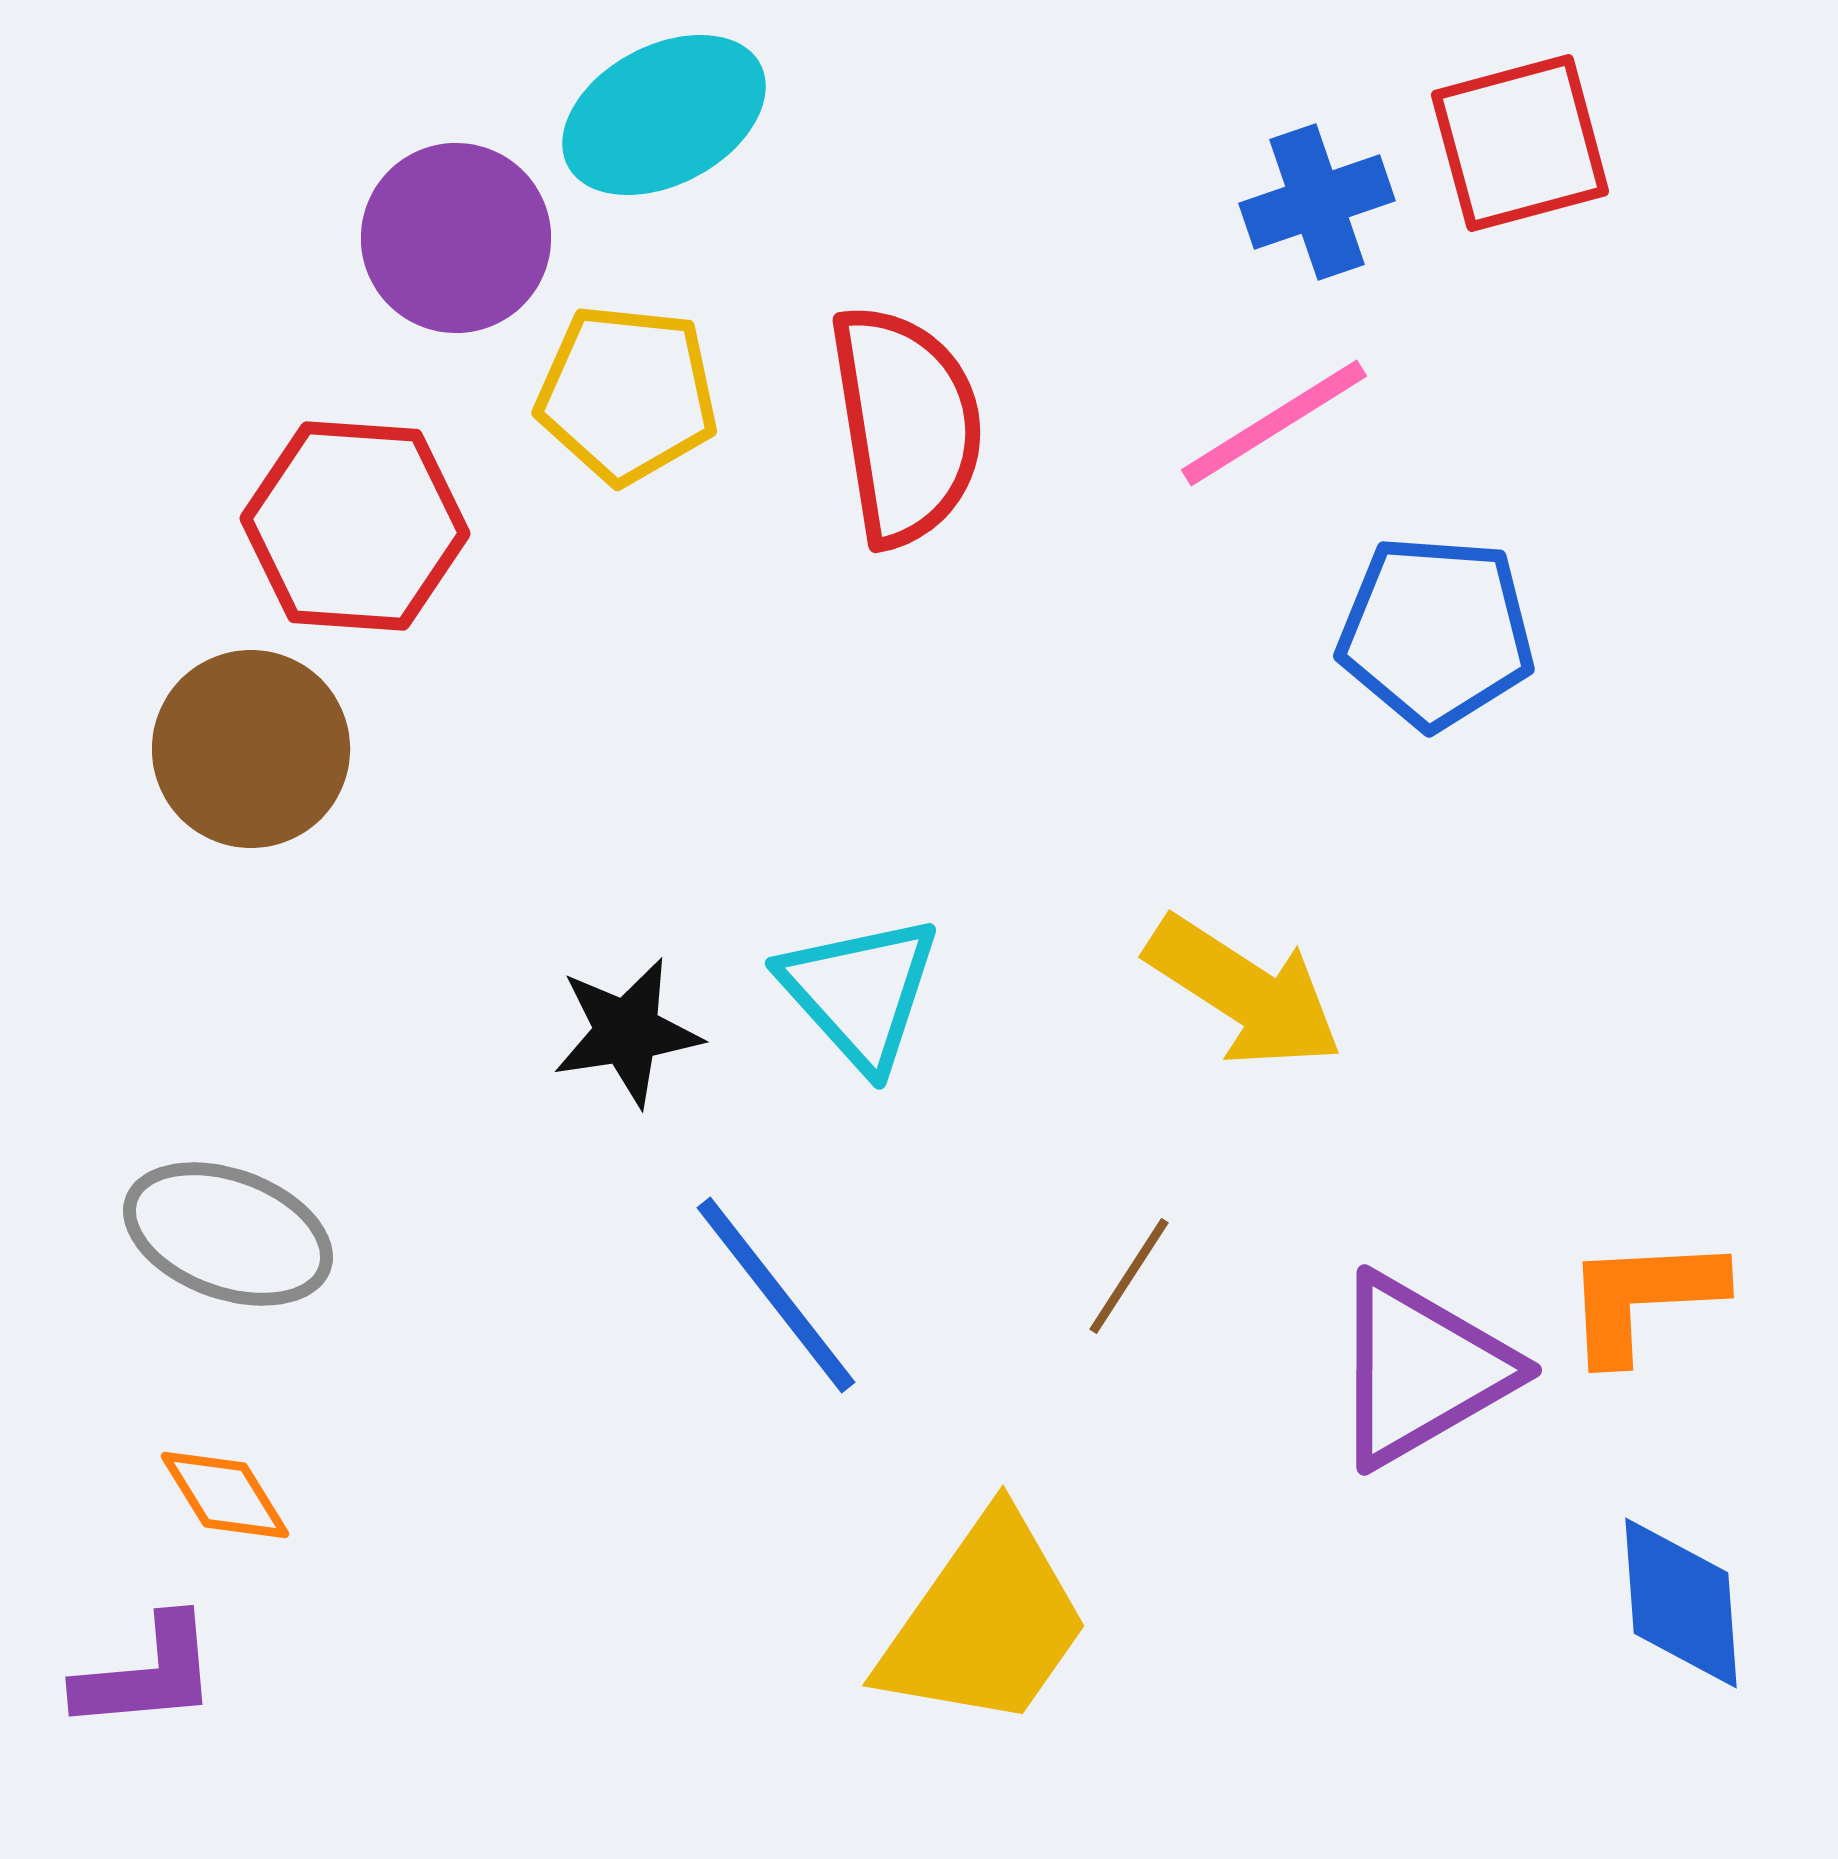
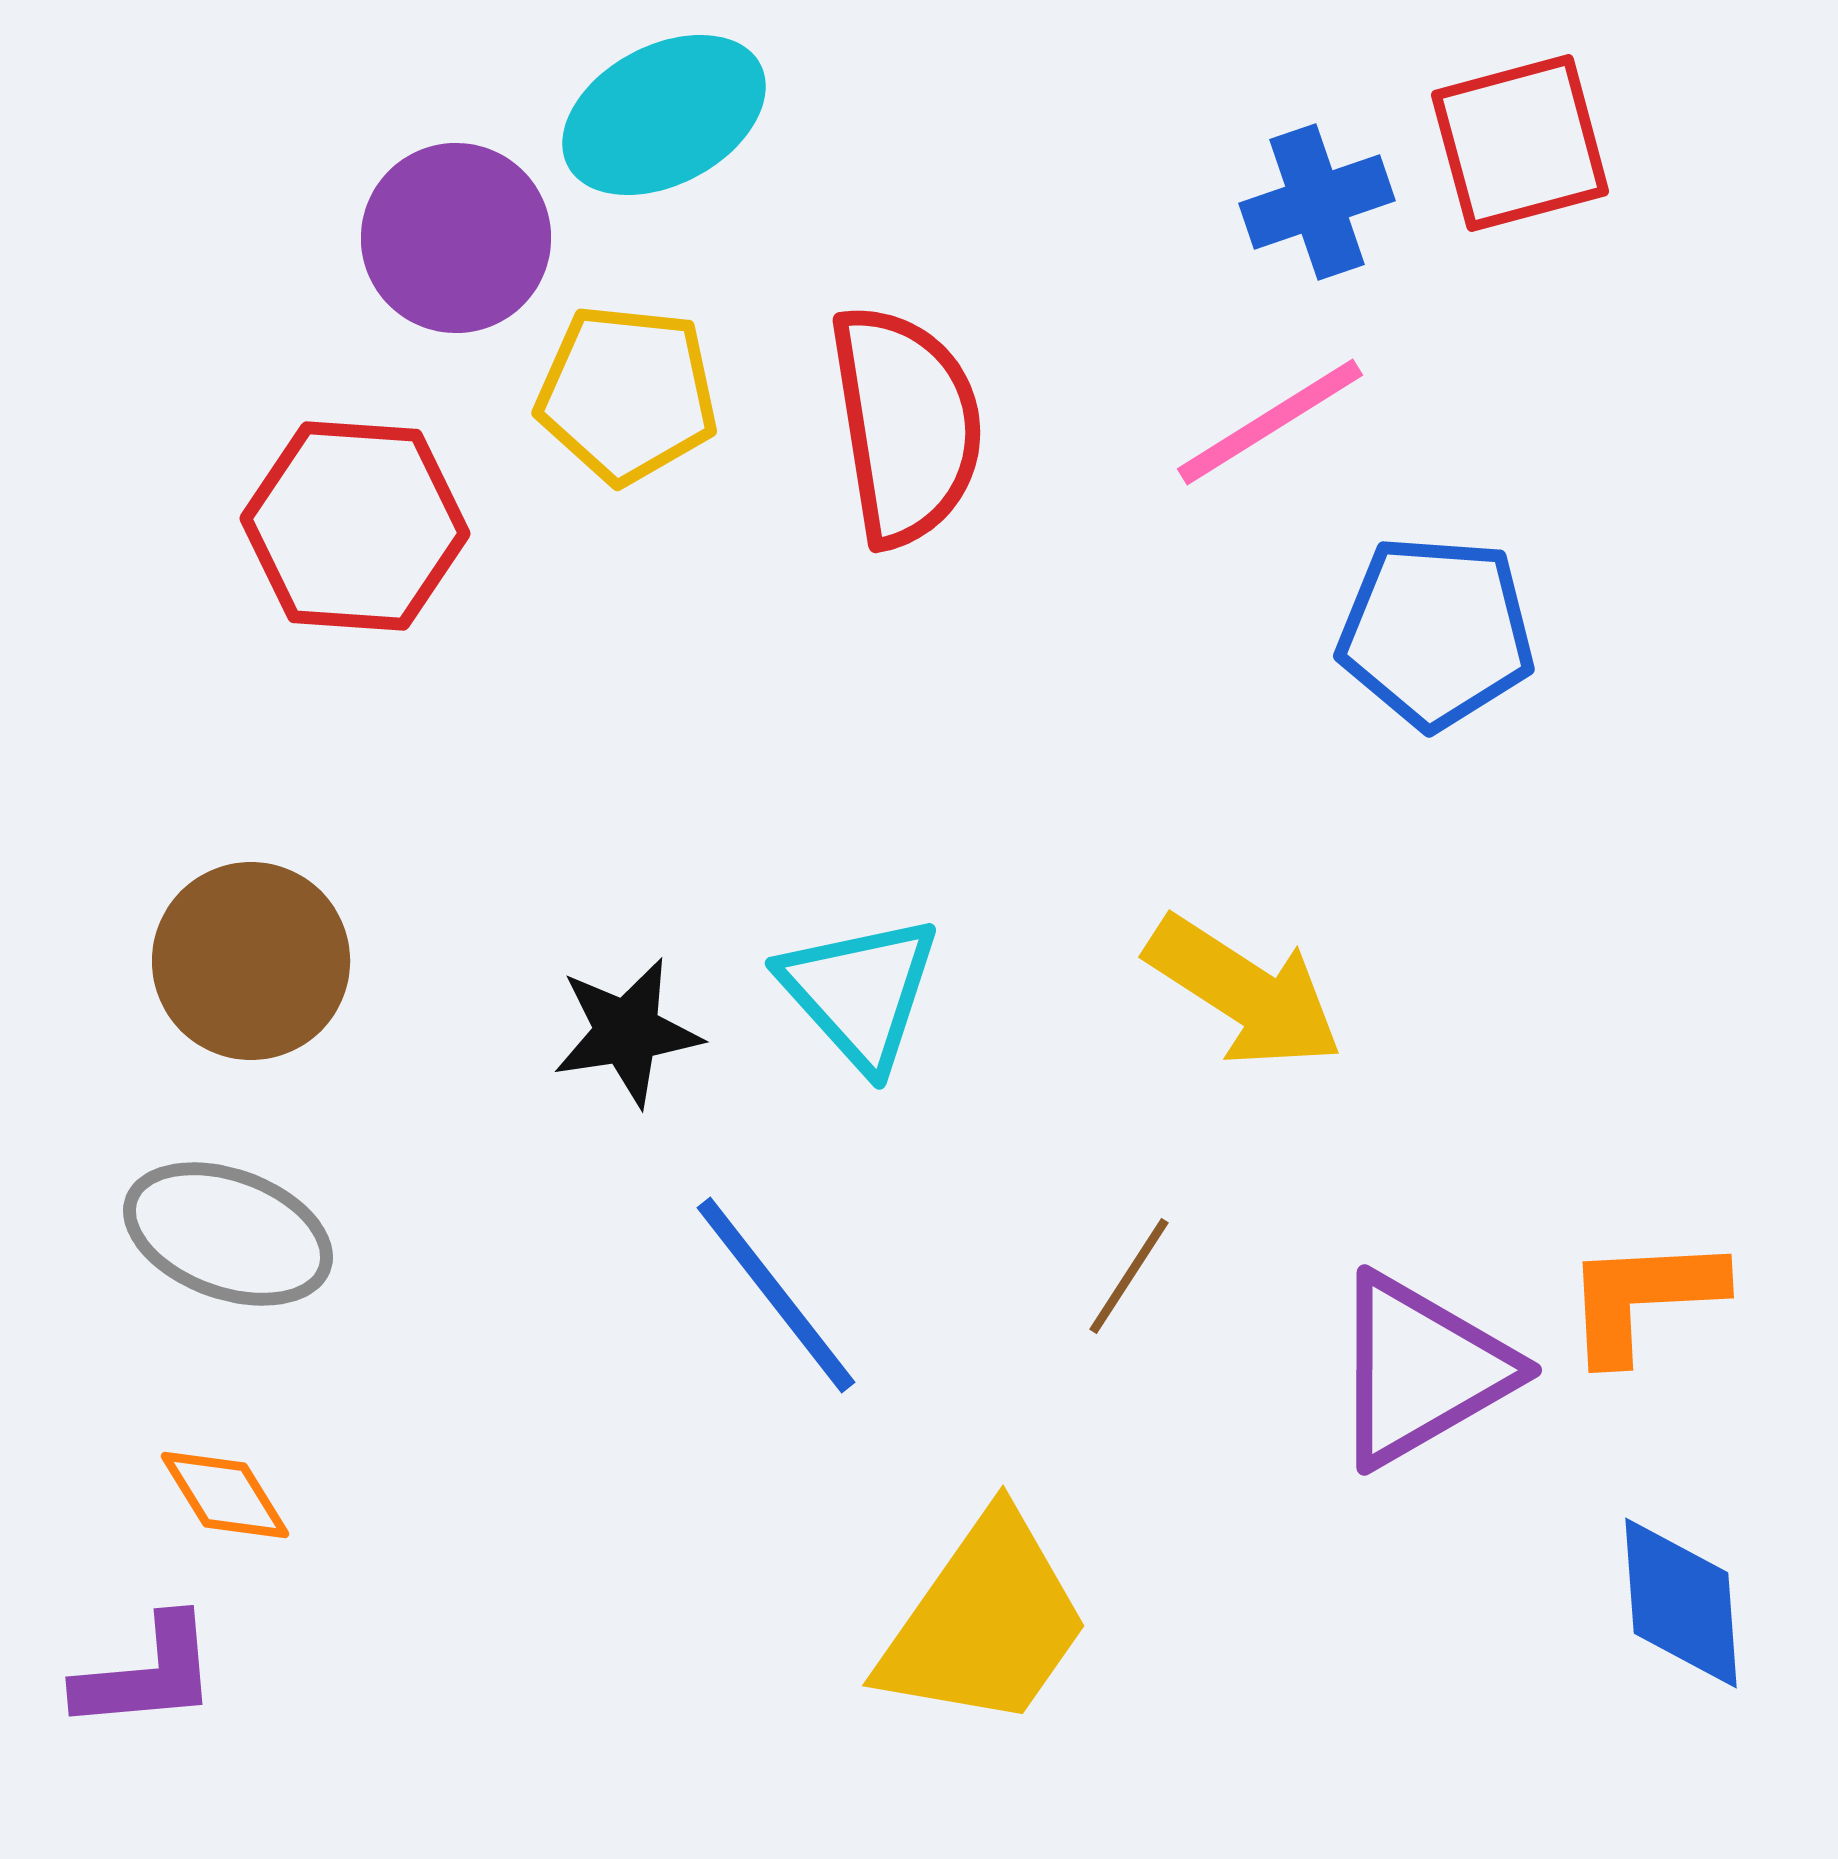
pink line: moved 4 px left, 1 px up
brown circle: moved 212 px down
